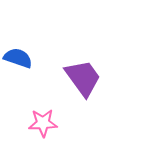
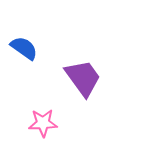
blue semicircle: moved 6 px right, 10 px up; rotated 16 degrees clockwise
